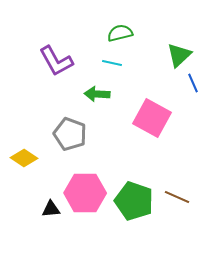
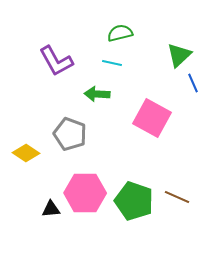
yellow diamond: moved 2 px right, 5 px up
